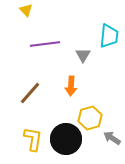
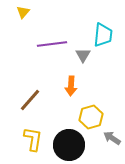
yellow triangle: moved 3 px left, 2 px down; rotated 24 degrees clockwise
cyan trapezoid: moved 6 px left, 1 px up
purple line: moved 7 px right
brown line: moved 7 px down
yellow hexagon: moved 1 px right, 1 px up
black circle: moved 3 px right, 6 px down
